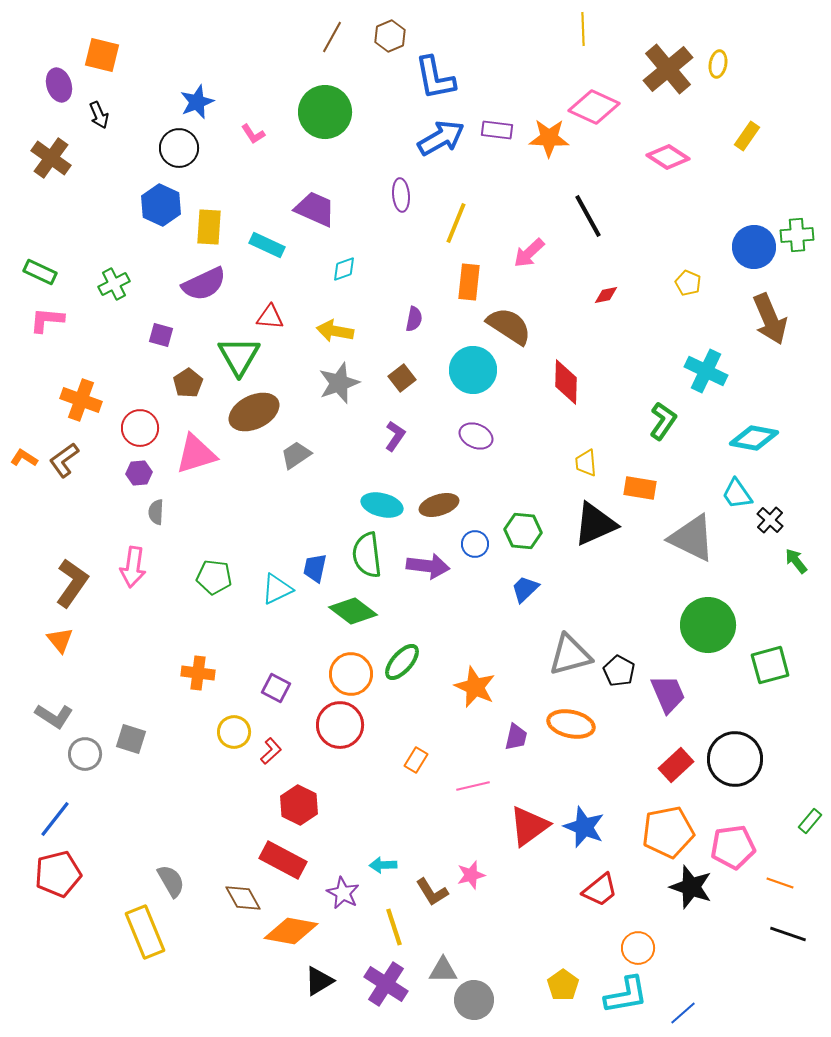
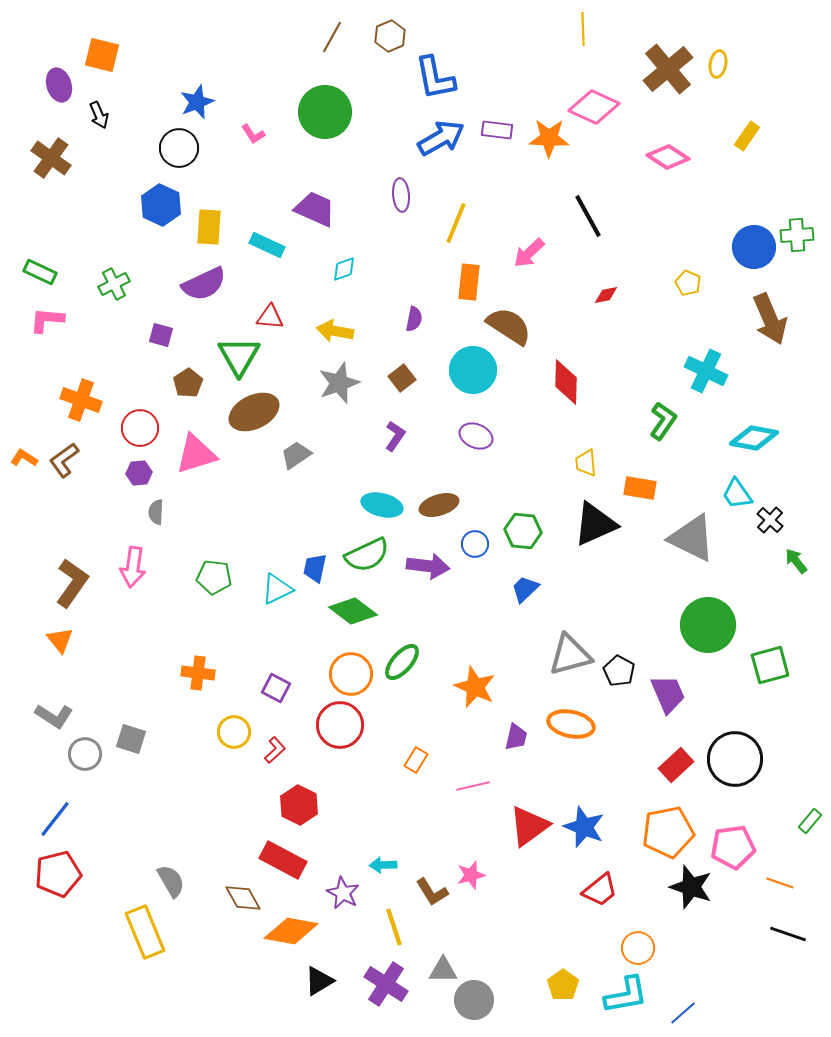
green semicircle at (367, 555): rotated 108 degrees counterclockwise
red L-shape at (271, 751): moved 4 px right, 1 px up
